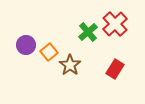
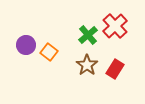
red cross: moved 2 px down
green cross: moved 3 px down
orange square: rotated 12 degrees counterclockwise
brown star: moved 17 px right
